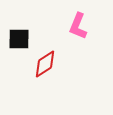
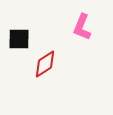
pink L-shape: moved 4 px right, 1 px down
